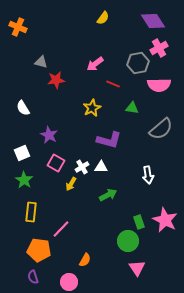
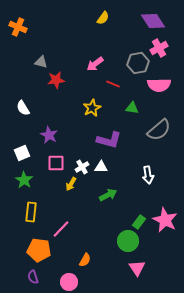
gray semicircle: moved 2 px left, 1 px down
pink square: rotated 30 degrees counterclockwise
green rectangle: rotated 56 degrees clockwise
